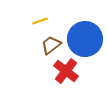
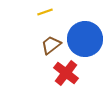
yellow line: moved 5 px right, 9 px up
red cross: moved 2 px down
